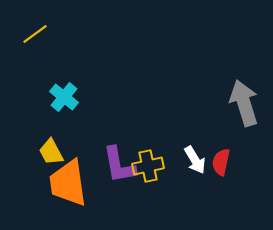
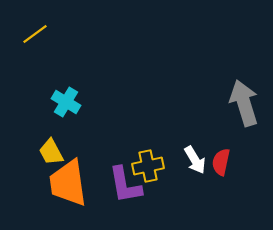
cyan cross: moved 2 px right, 5 px down; rotated 8 degrees counterclockwise
purple L-shape: moved 6 px right, 20 px down
